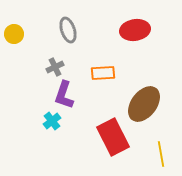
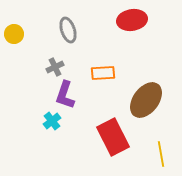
red ellipse: moved 3 px left, 10 px up
purple L-shape: moved 1 px right
brown ellipse: moved 2 px right, 4 px up
